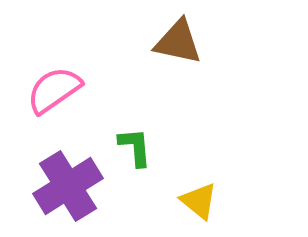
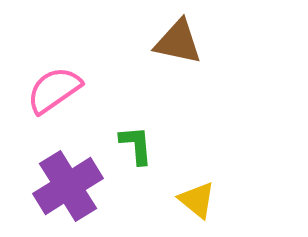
green L-shape: moved 1 px right, 2 px up
yellow triangle: moved 2 px left, 1 px up
